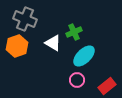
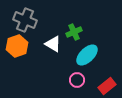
gray cross: moved 1 px down
white triangle: moved 1 px down
cyan ellipse: moved 3 px right, 1 px up
